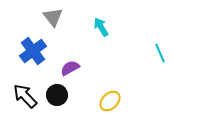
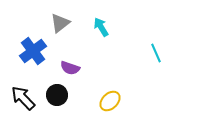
gray triangle: moved 7 px right, 6 px down; rotated 30 degrees clockwise
cyan line: moved 4 px left
purple semicircle: rotated 132 degrees counterclockwise
black arrow: moved 2 px left, 2 px down
